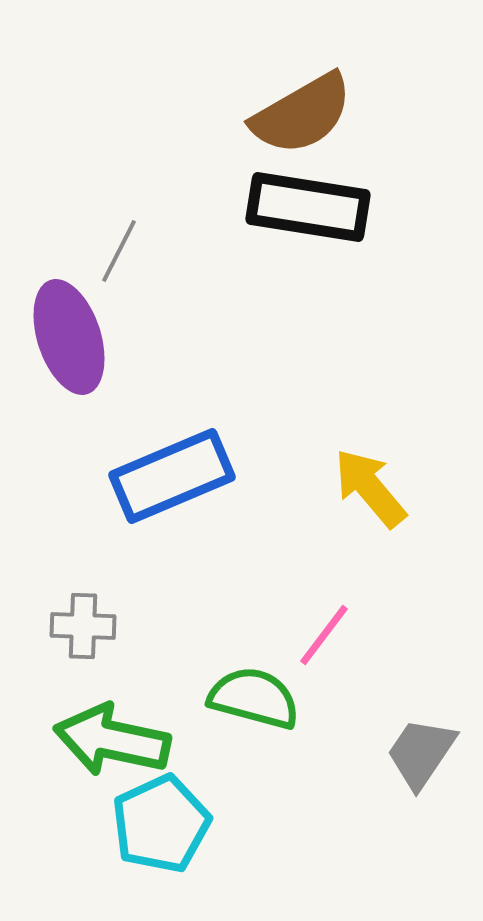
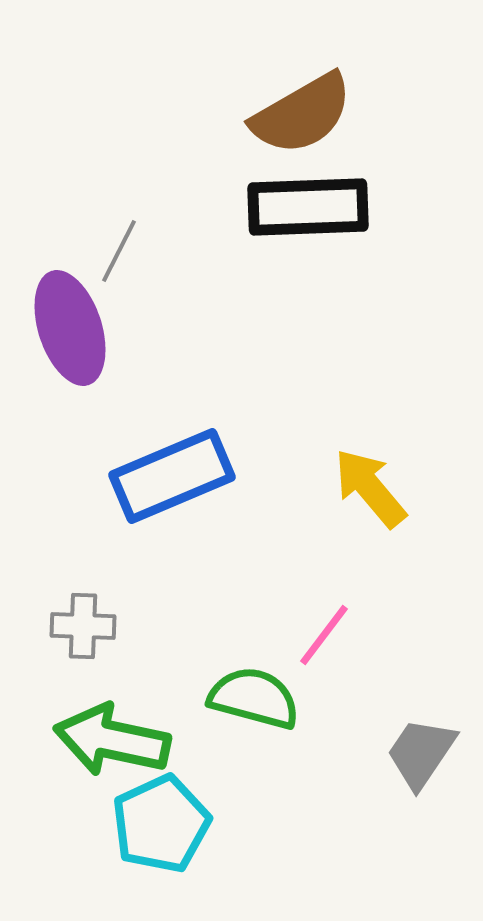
black rectangle: rotated 11 degrees counterclockwise
purple ellipse: moved 1 px right, 9 px up
